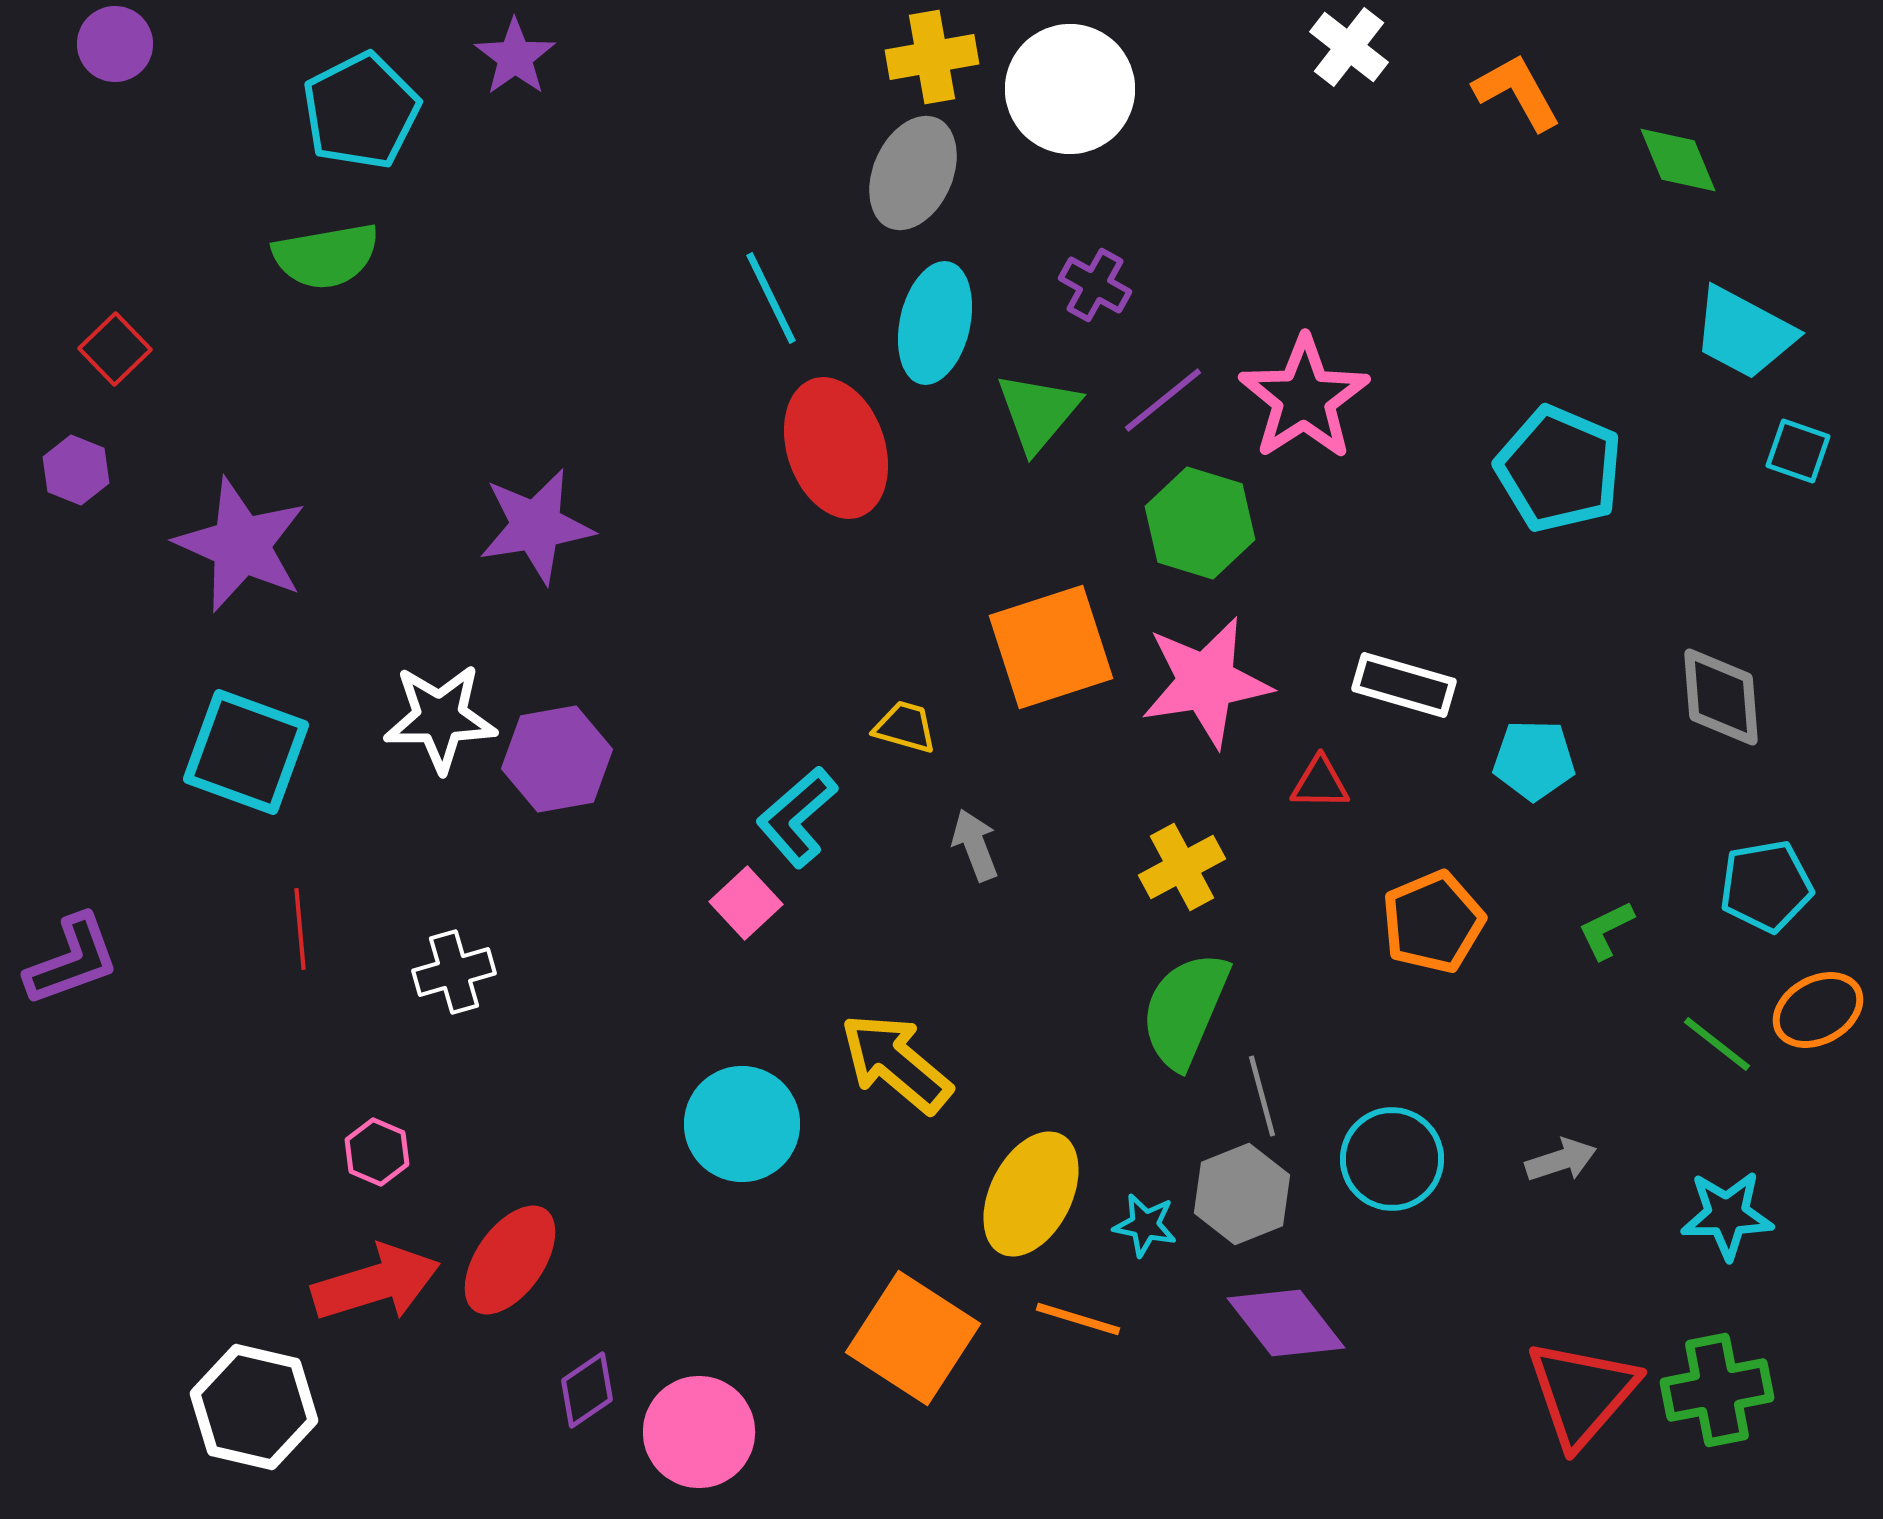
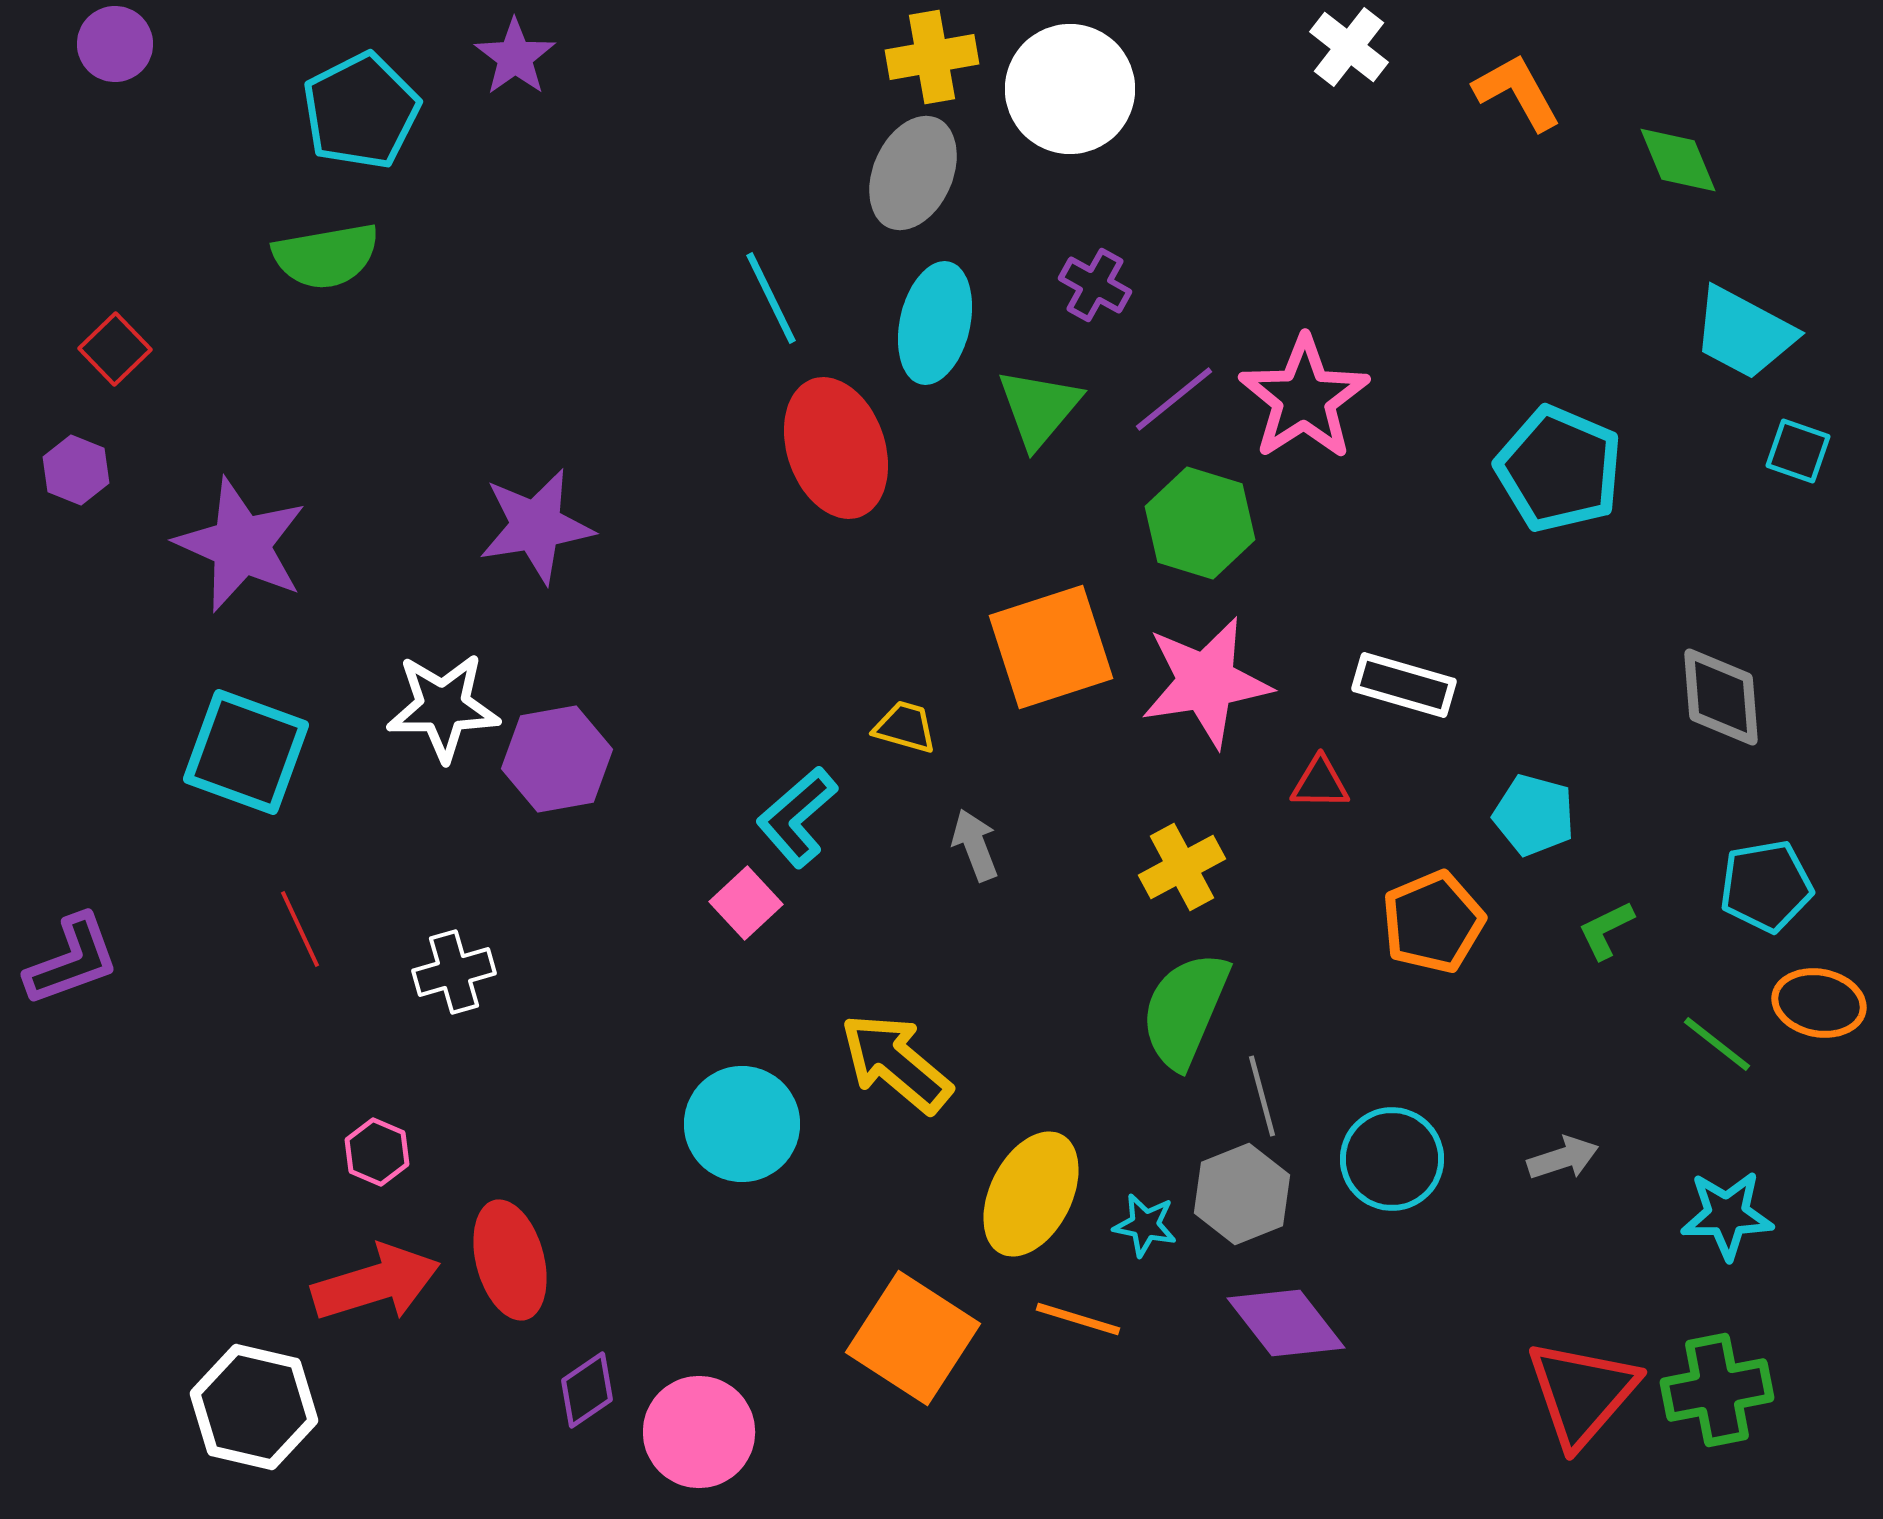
purple line at (1163, 400): moved 11 px right, 1 px up
green triangle at (1038, 412): moved 1 px right, 4 px up
white star at (440, 718): moved 3 px right, 11 px up
cyan pentagon at (1534, 760): moved 55 px down; rotated 14 degrees clockwise
red line at (300, 929): rotated 20 degrees counterclockwise
orange ellipse at (1818, 1010): moved 1 px right, 7 px up; rotated 40 degrees clockwise
gray arrow at (1561, 1160): moved 2 px right, 2 px up
red ellipse at (510, 1260): rotated 50 degrees counterclockwise
